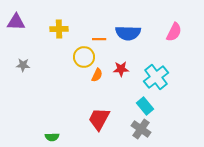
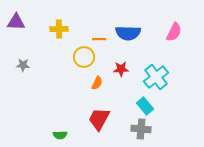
orange semicircle: moved 8 px down
gray cross: rotated 30 degrees counterclockwise
green semicircle: moved 8 px right, 2 px up
